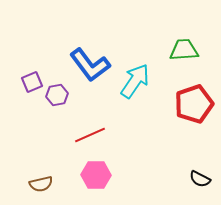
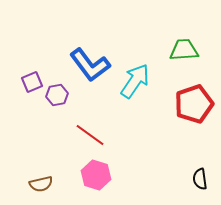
red line: rotated 60 degrees clockwise
pink hexagon: rotated 16 degrees clockwise
black semicircle: rotated 55 degrees clockwise
